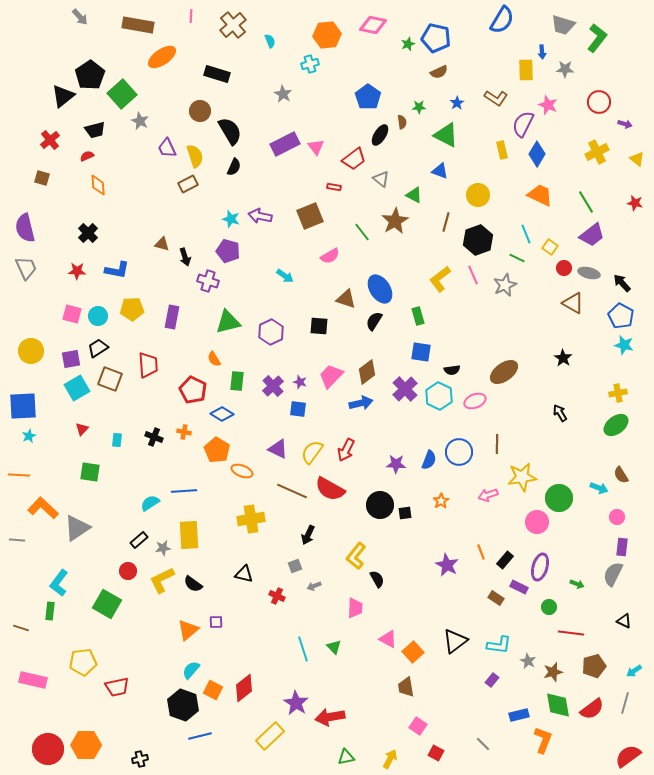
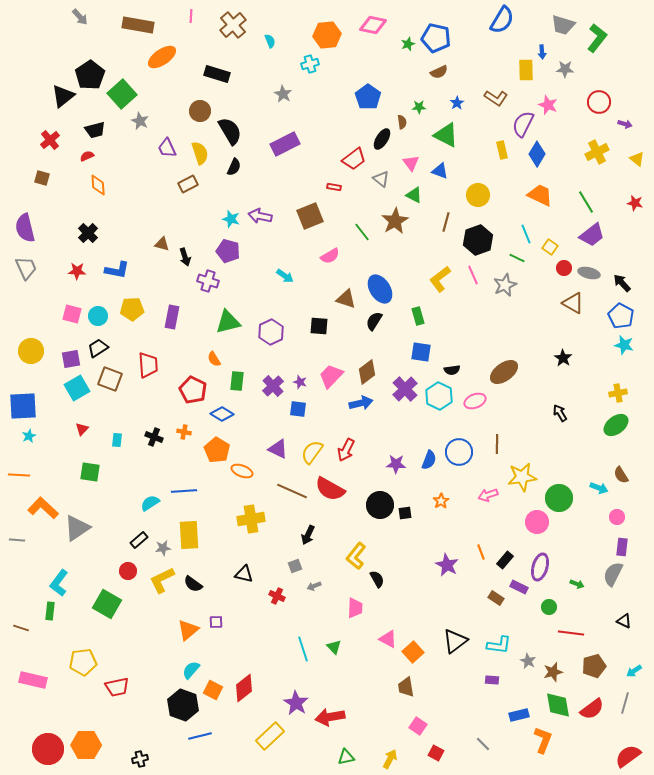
black ellipse at (380, 135): moved 2 px right, 4 px down
pink triangle at (316, 147): moved 95 px right, 16 px down
yellow semicircle at (195, 156): moved 5 px right, 3 px up
purple rectangle at (492, 680): rotated 56 degrees clockwise
